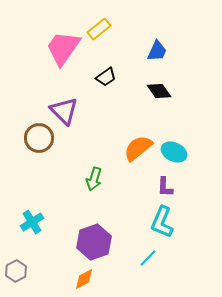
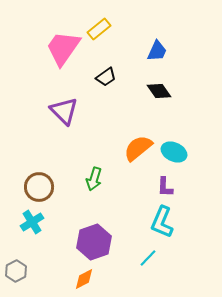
brown circle: moved 49 px down
